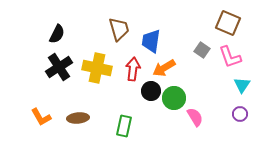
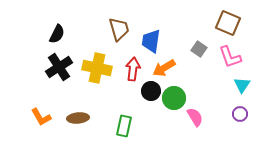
gray square: moved 3 px left, 1 px up
